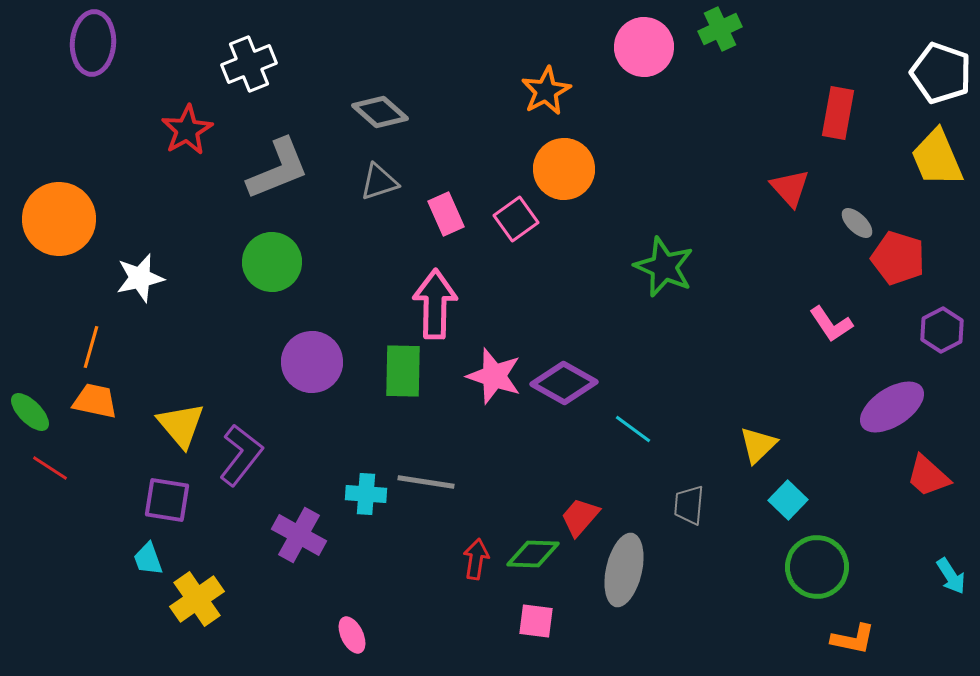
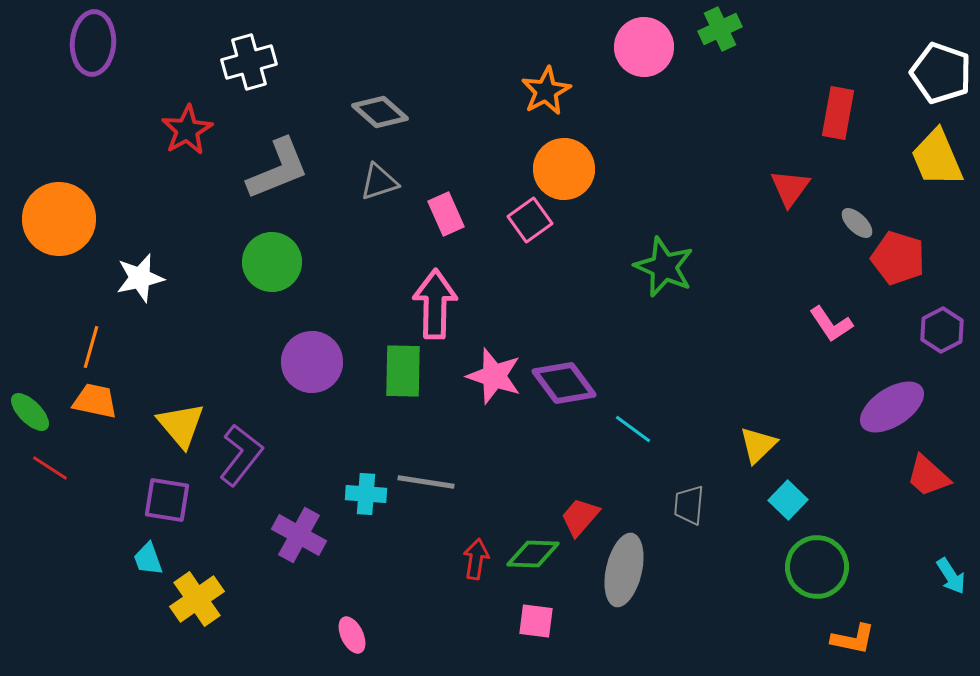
white cross at (249, 64): moved 2 px up; rotated 6 degrees clockwise
red triangle at (790, 188): rotated 18 degrees clockwise
pink square at (516, 219): moved 14 px right, 1 px down
purple diamond at (564, 383): rotated 24 degrees clockwise
